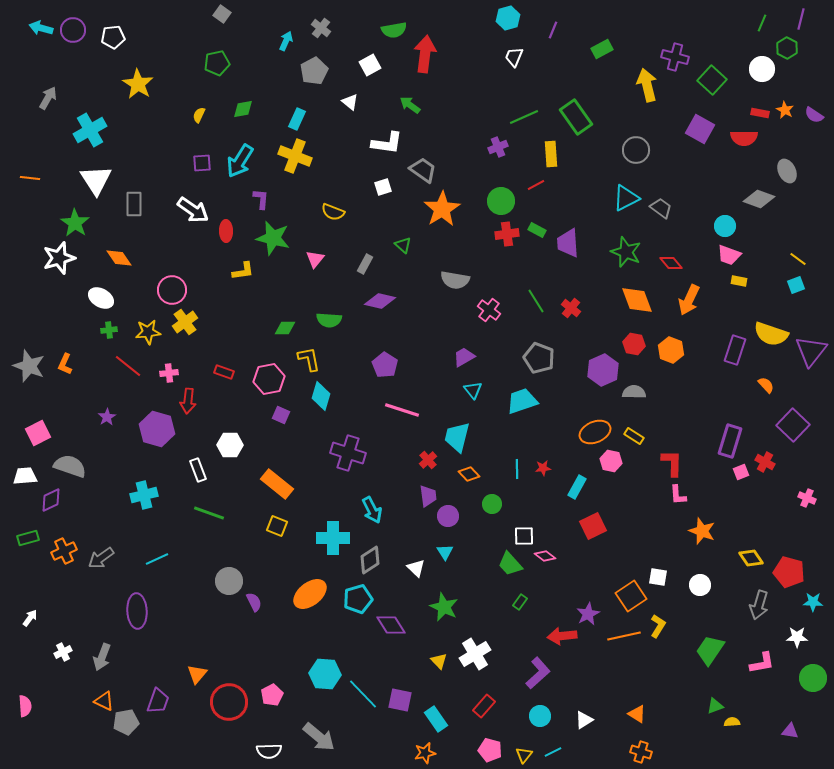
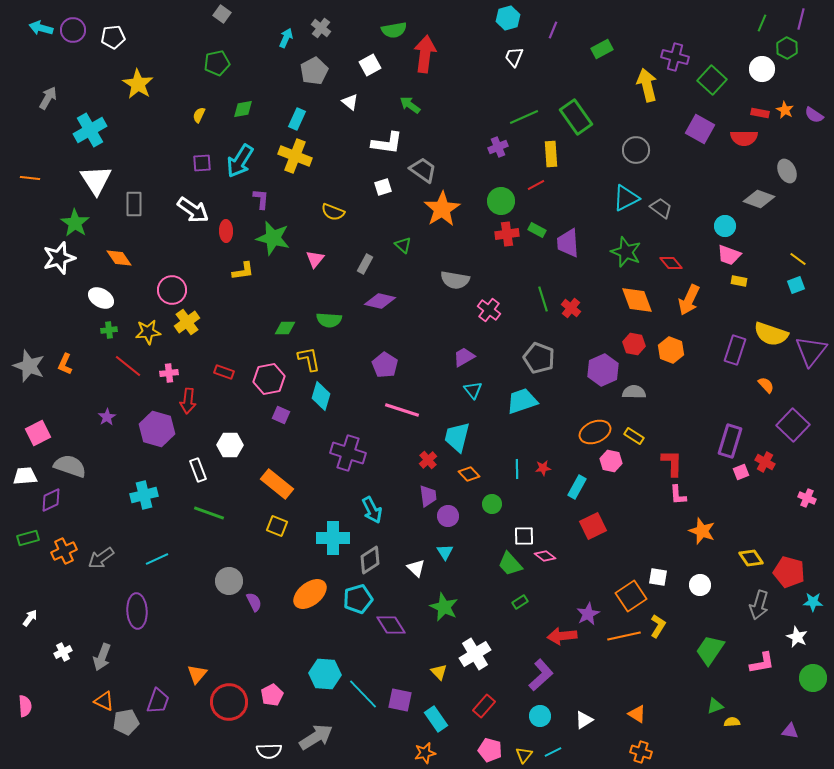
cyan arrow at (286, 41): moved 3 px up
green line at (536, 301): moved 7 px right, 2 px up; rotated 15 degrees clockwise
yellow cross at (185, 322): moved 2 px right
green rectangle at (520, 602): rotated 21 degrees clockwise
white star at (797, 637): rotated 25 degrees clockwise
yellow triangle at (439, 661): moved 11 px down
purple L-shape at (538, 673): moved 3 px right, 2 px down
gray arrow at (319, 737): moved 3 px left; rotated 72 degrees counterclockwise
